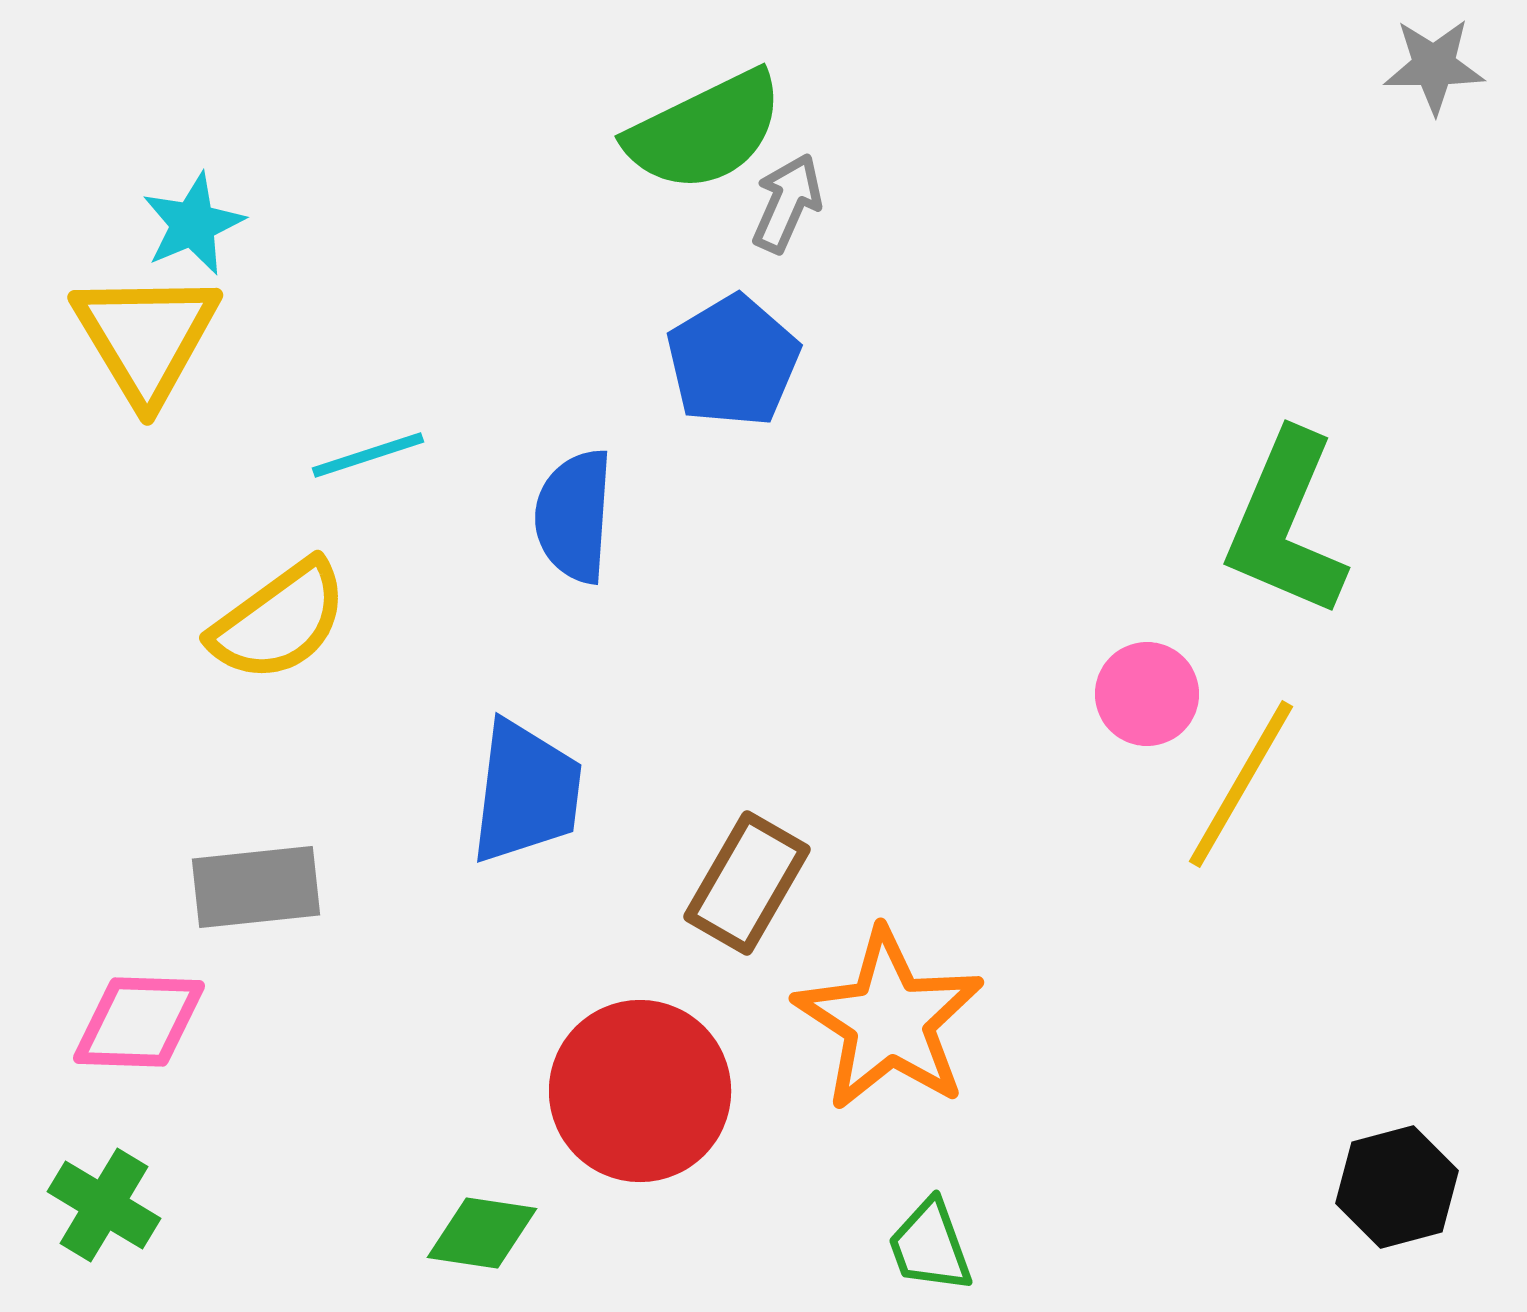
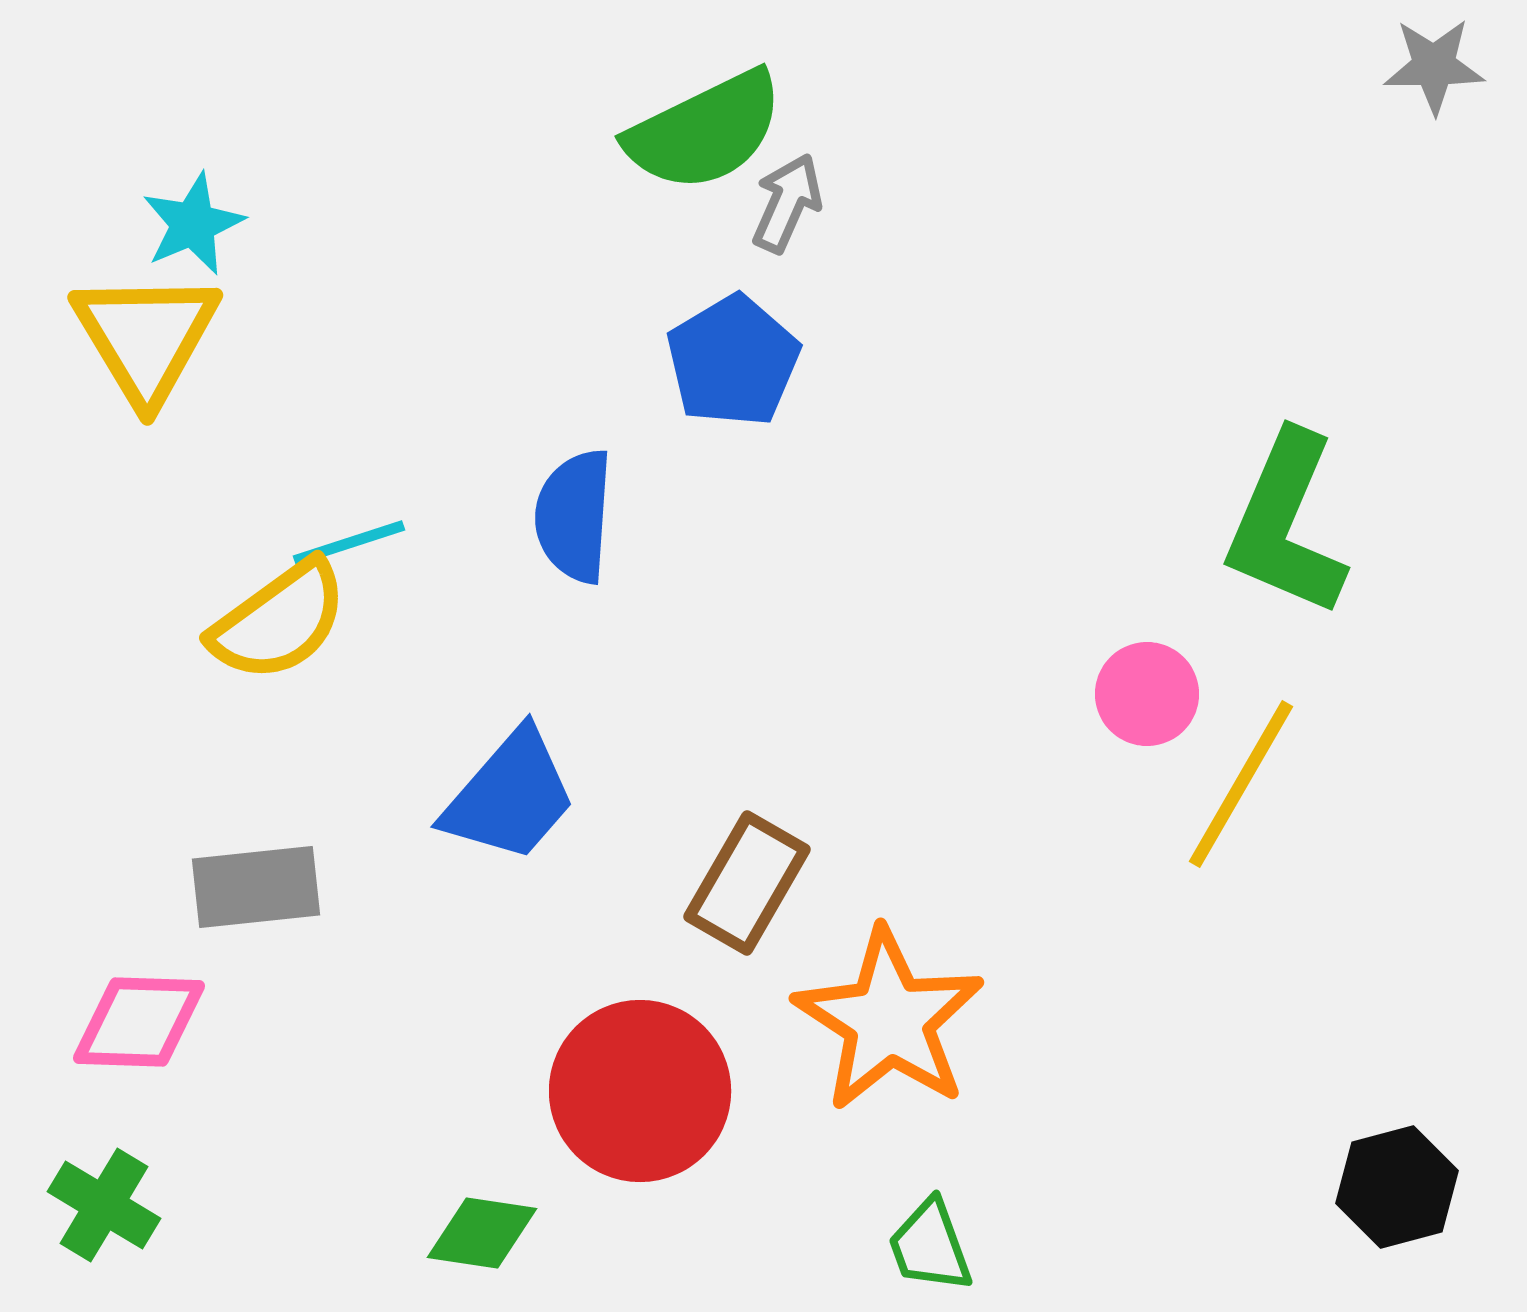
cyan line: moved 19 px left, 88 px down
blue trapezoid: moved 16 px left, 4 px down; rotated 34 degrees clockwise
